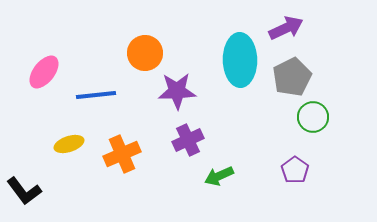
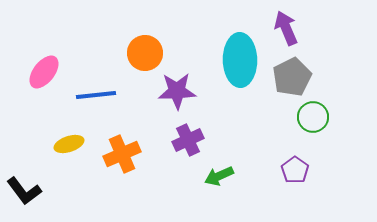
purple arrow: rotated 88 degrees counterclockwise
